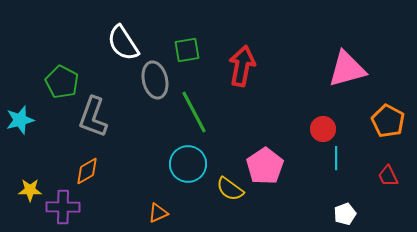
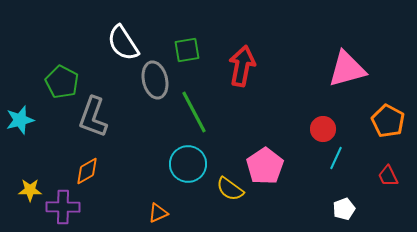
cyan line: rotated 25 degrees clockwise
white pentagon: moved 1 px left, 5 px up
